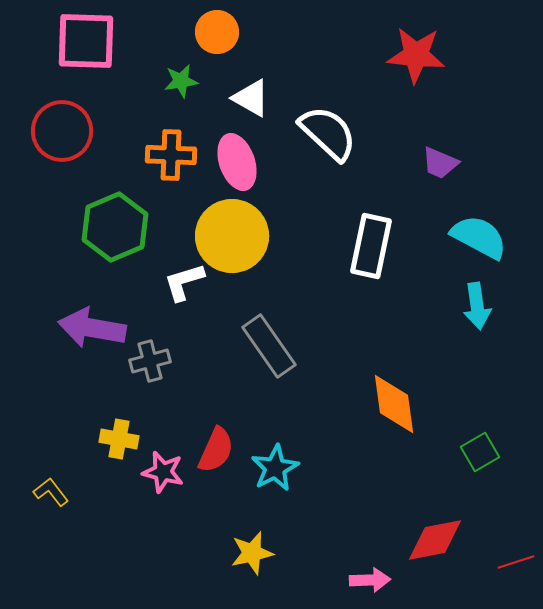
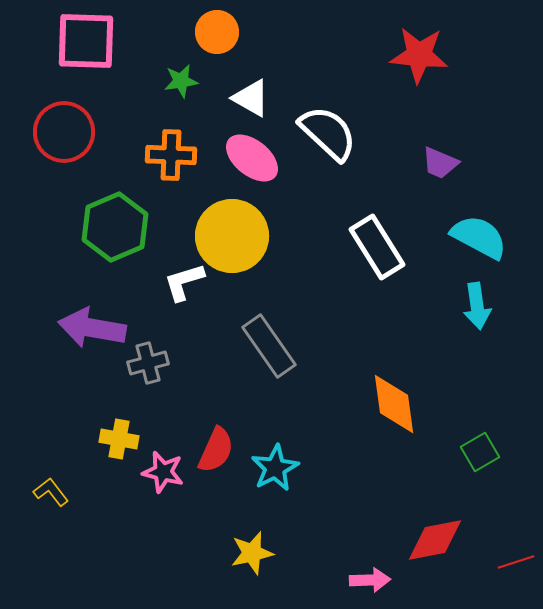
red star: moved 3 px right
red circle: moved 2 px right, 1 px down
pink ellipse: moved 15 px right, 4 px up; rotated 32 degrees counterclockwise
white rectangle: moved 6 px right, 1 px down; rotated 44 degrees counterclockwise
gray cross: moved 2 px left, 2 px down
